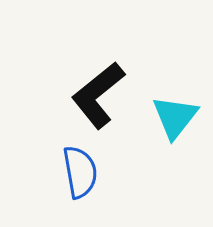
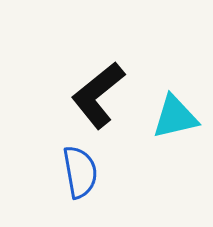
cyan triangle: rotated 39 degrees clockwise
